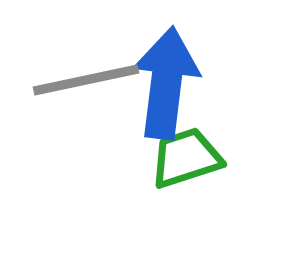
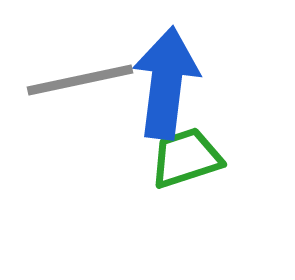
gray line: moved 6 px left
